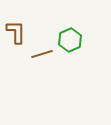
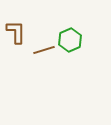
brown line: moved 2 px right, 4 px up
